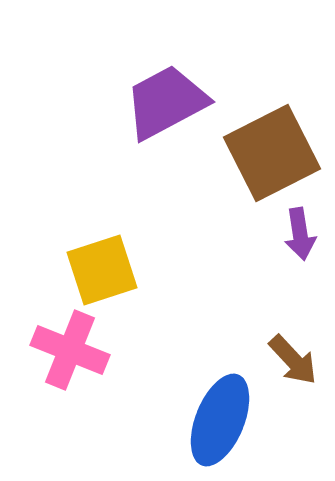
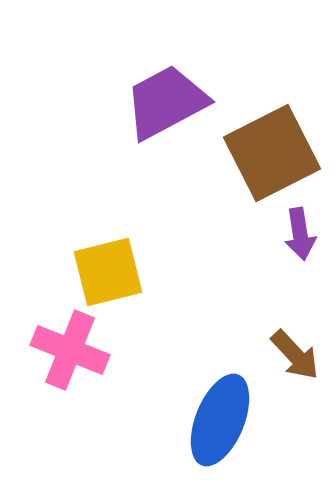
yellow square: moved 6 px right, 2 px down; rotated 4 degrees clockwise
brown arrow: moved 2 px right, 5 px up
